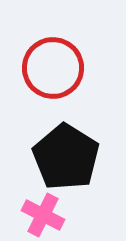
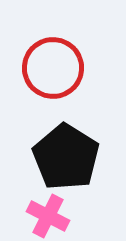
pink cross: moved 5 px right, 1 px down
